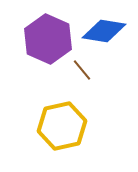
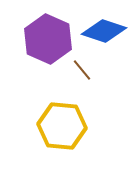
blue diamond: rotated 9 degrees clockwise
yellow hexagon: rotated 18 degrees clockwise
